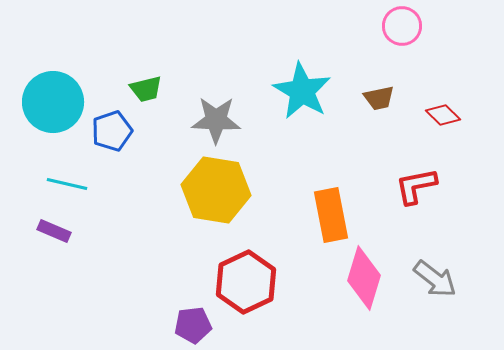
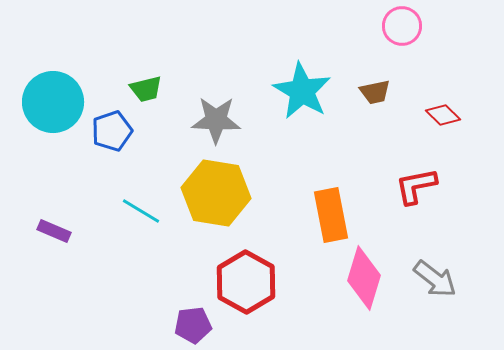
brown trapezoid: moved 4 px left, 6 px up
cyan line: moved 74 px right, 27 px down; rotated 18 degrees clockwise
yellow hexagon: moved 3 px down
red hexagon: rotated 6 degrees counterclockwise
